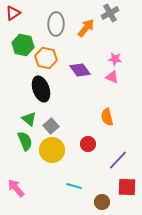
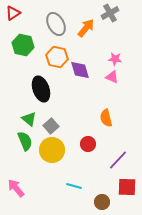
gray ellipse: rotated 30 degrees counterclockwise
orange hexagon: moved 11 px right, 1 px up
purple diamond: rotated 20 degrees clockwise
orange semicircle: moved 1 px left, 1 px down
